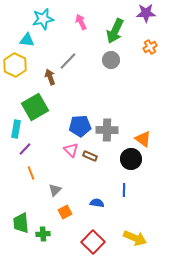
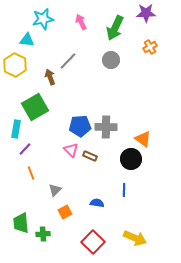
green arrow: moved 3 px up
gray cross: moved 1 px left, 3 px up
